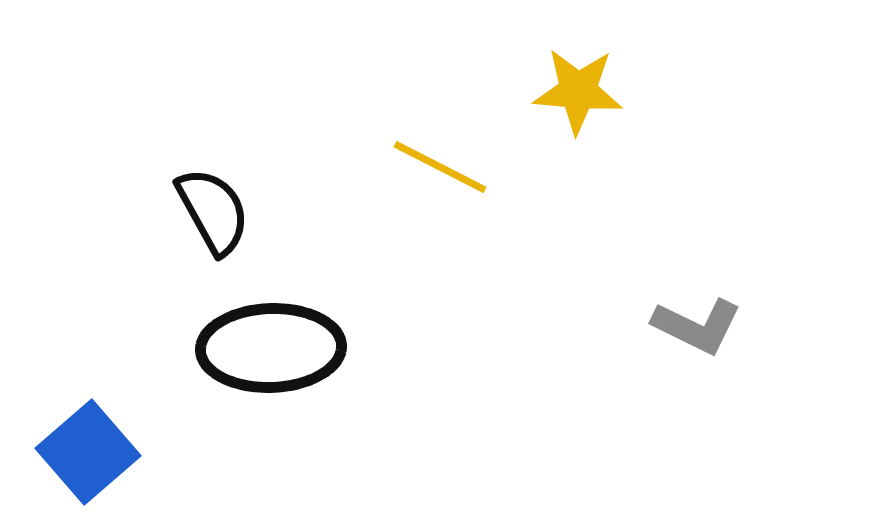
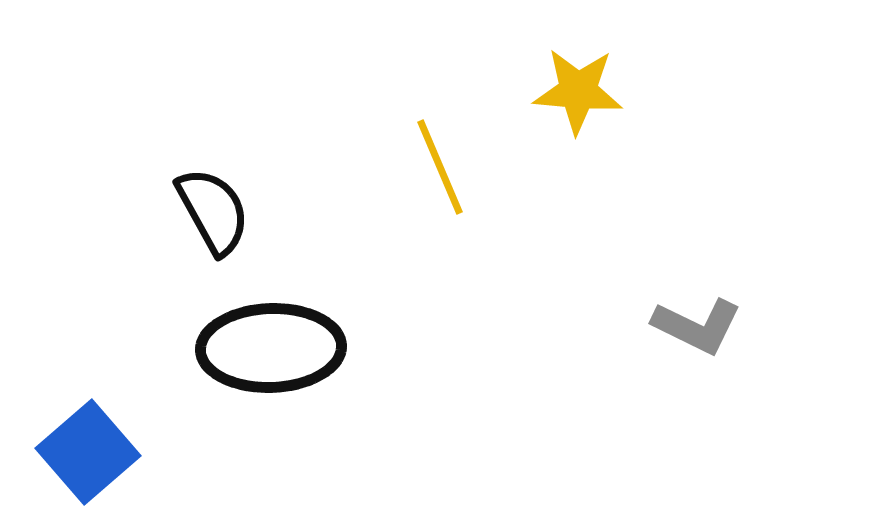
yellow line: rotated 40 degrees clockwise
